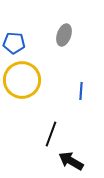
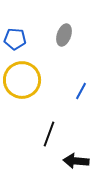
blue pentagon: moved 1 px right, 4 px up
blue line: rotated 24 degrees clockwise
black line: moved 2 px left
black arrow: moved 5 px right; rotated 25 degrees counterclockwise
